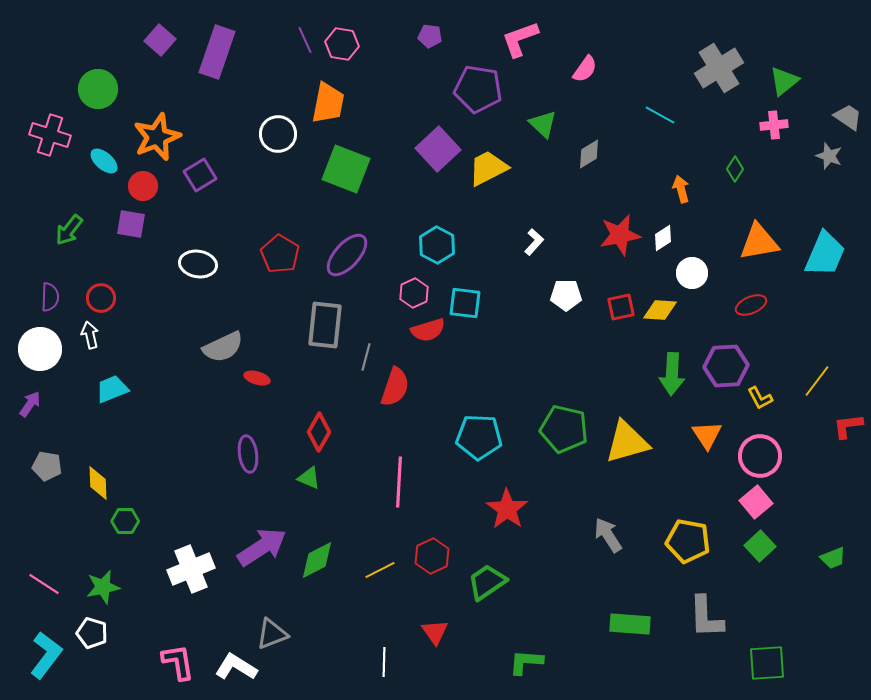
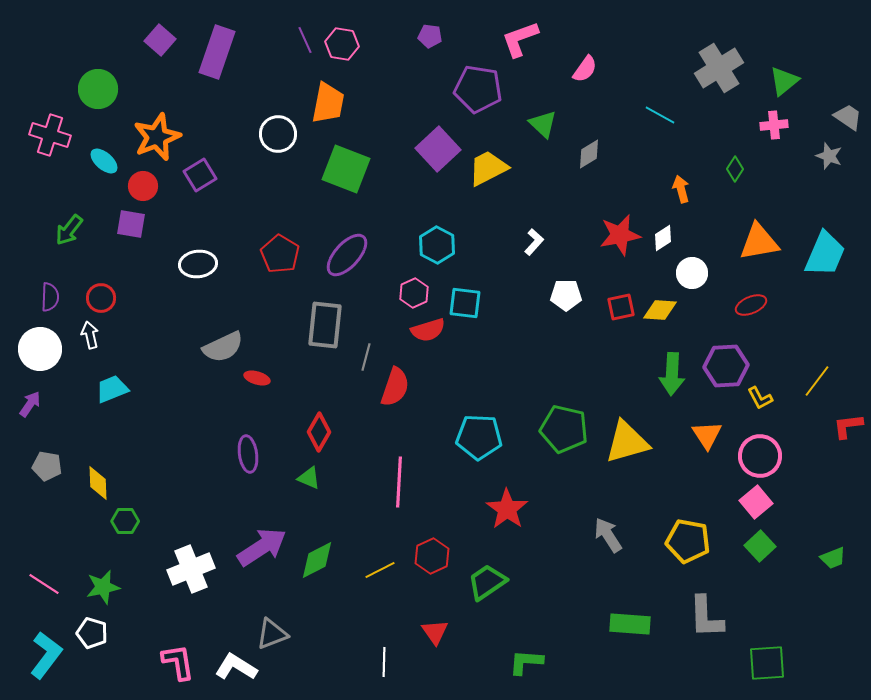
white ellipse at (198, 264): rotated 15 degrees counterclockwise
